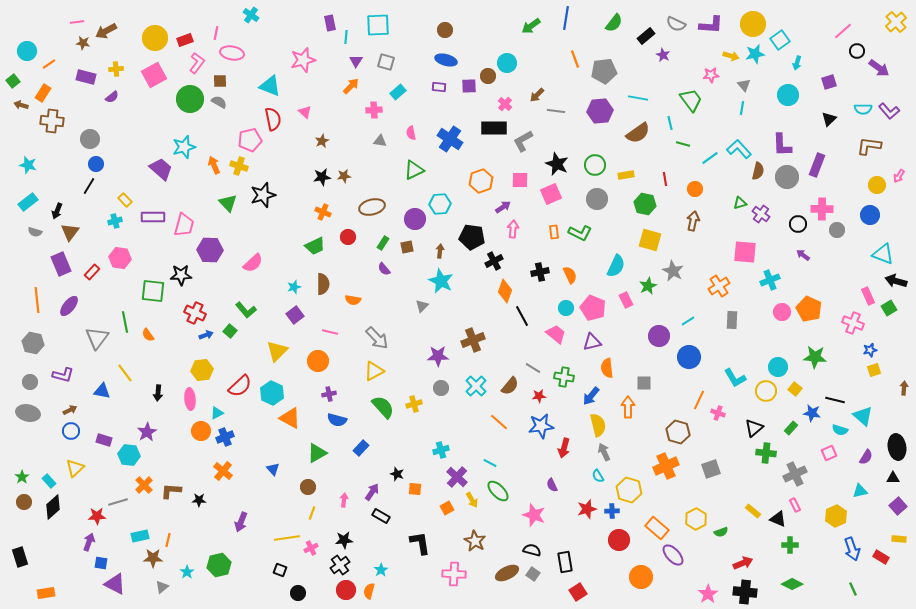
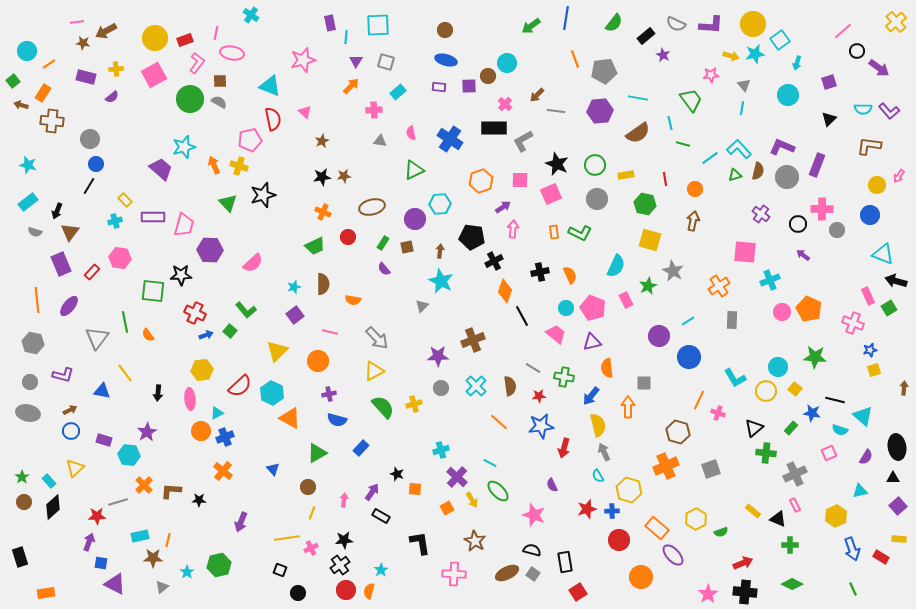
purple L-shape at (782, 145): moved 2 px down; rotated 115 degrees clockwise
green triangle at (740, 203): moved 5 px left, 28 px up
brown semicircle at (510, 386): rotated 48 degrees counterclockwise
